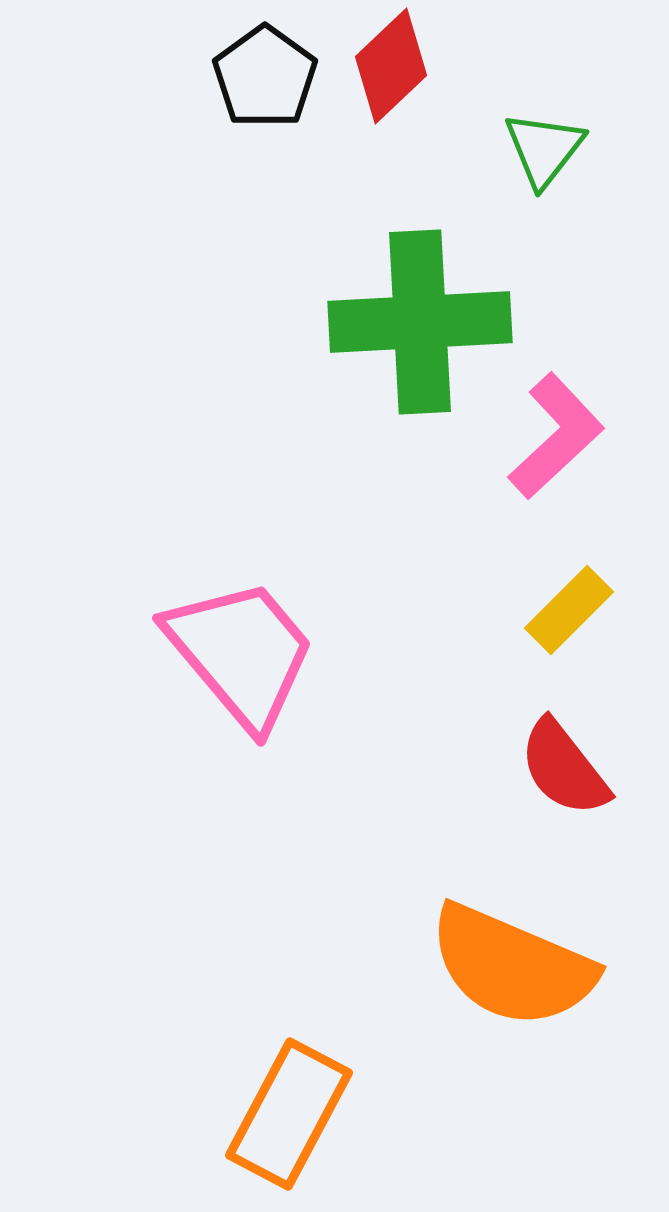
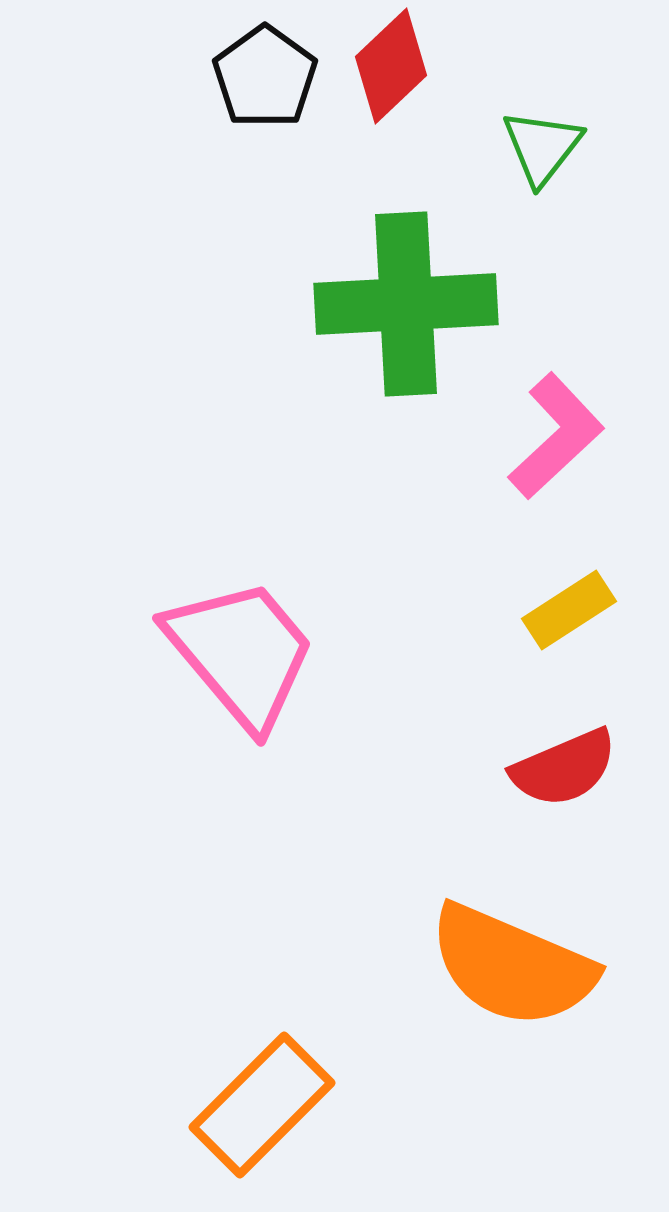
green triangle: moved 2 px left, 2 px up
green cross: moved 14 px left, 18 px up
yellow rectangle: rotated 12 degrees clockwise
red semicircle: rotated 75 degrees counterclockwise
orange rectangle: moved 27 px left, 9 px up; rotated 17 degrees clockwise
